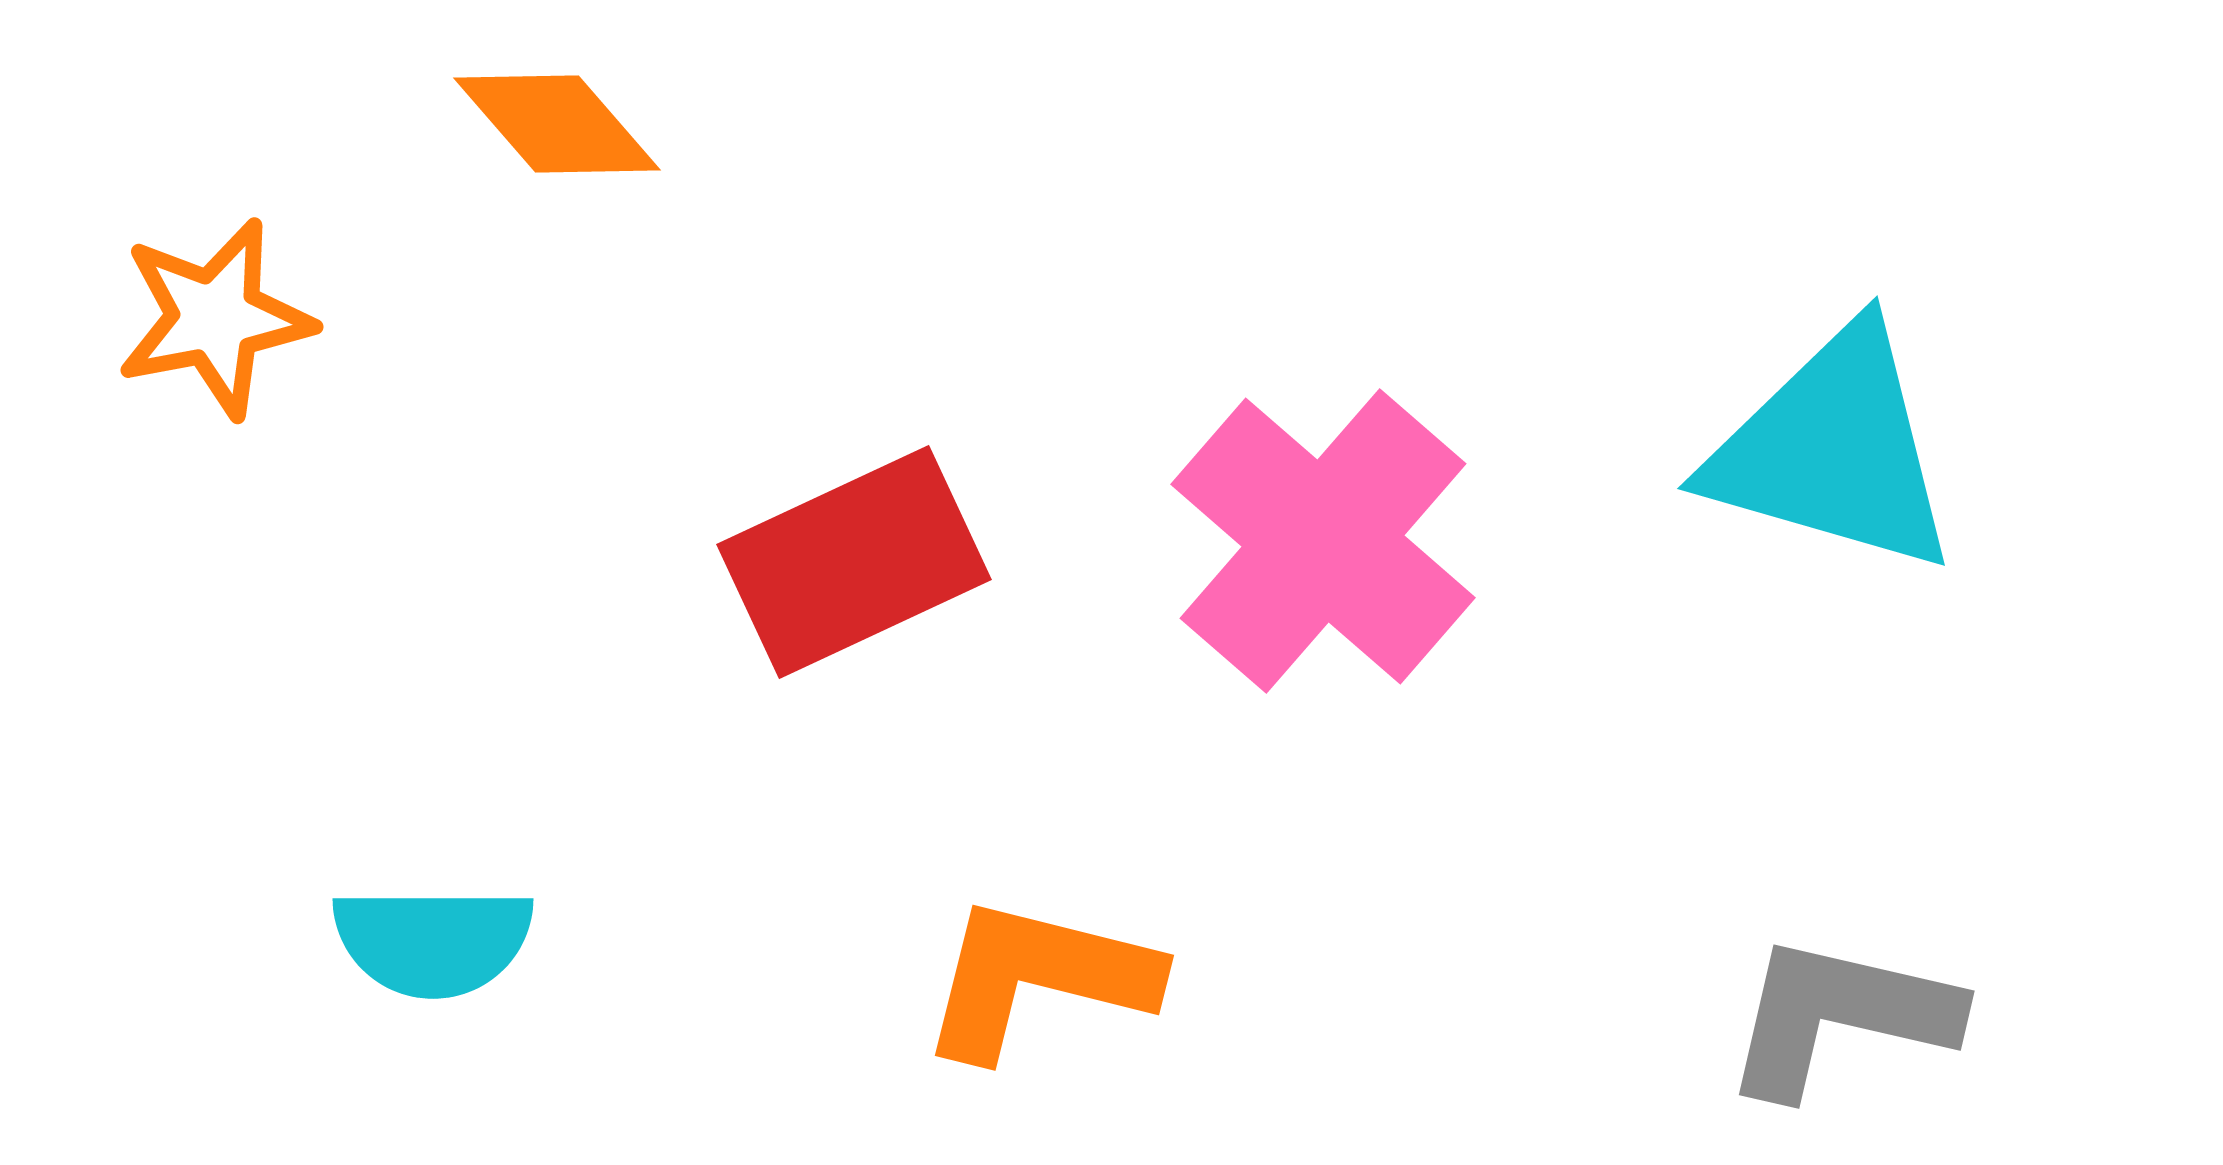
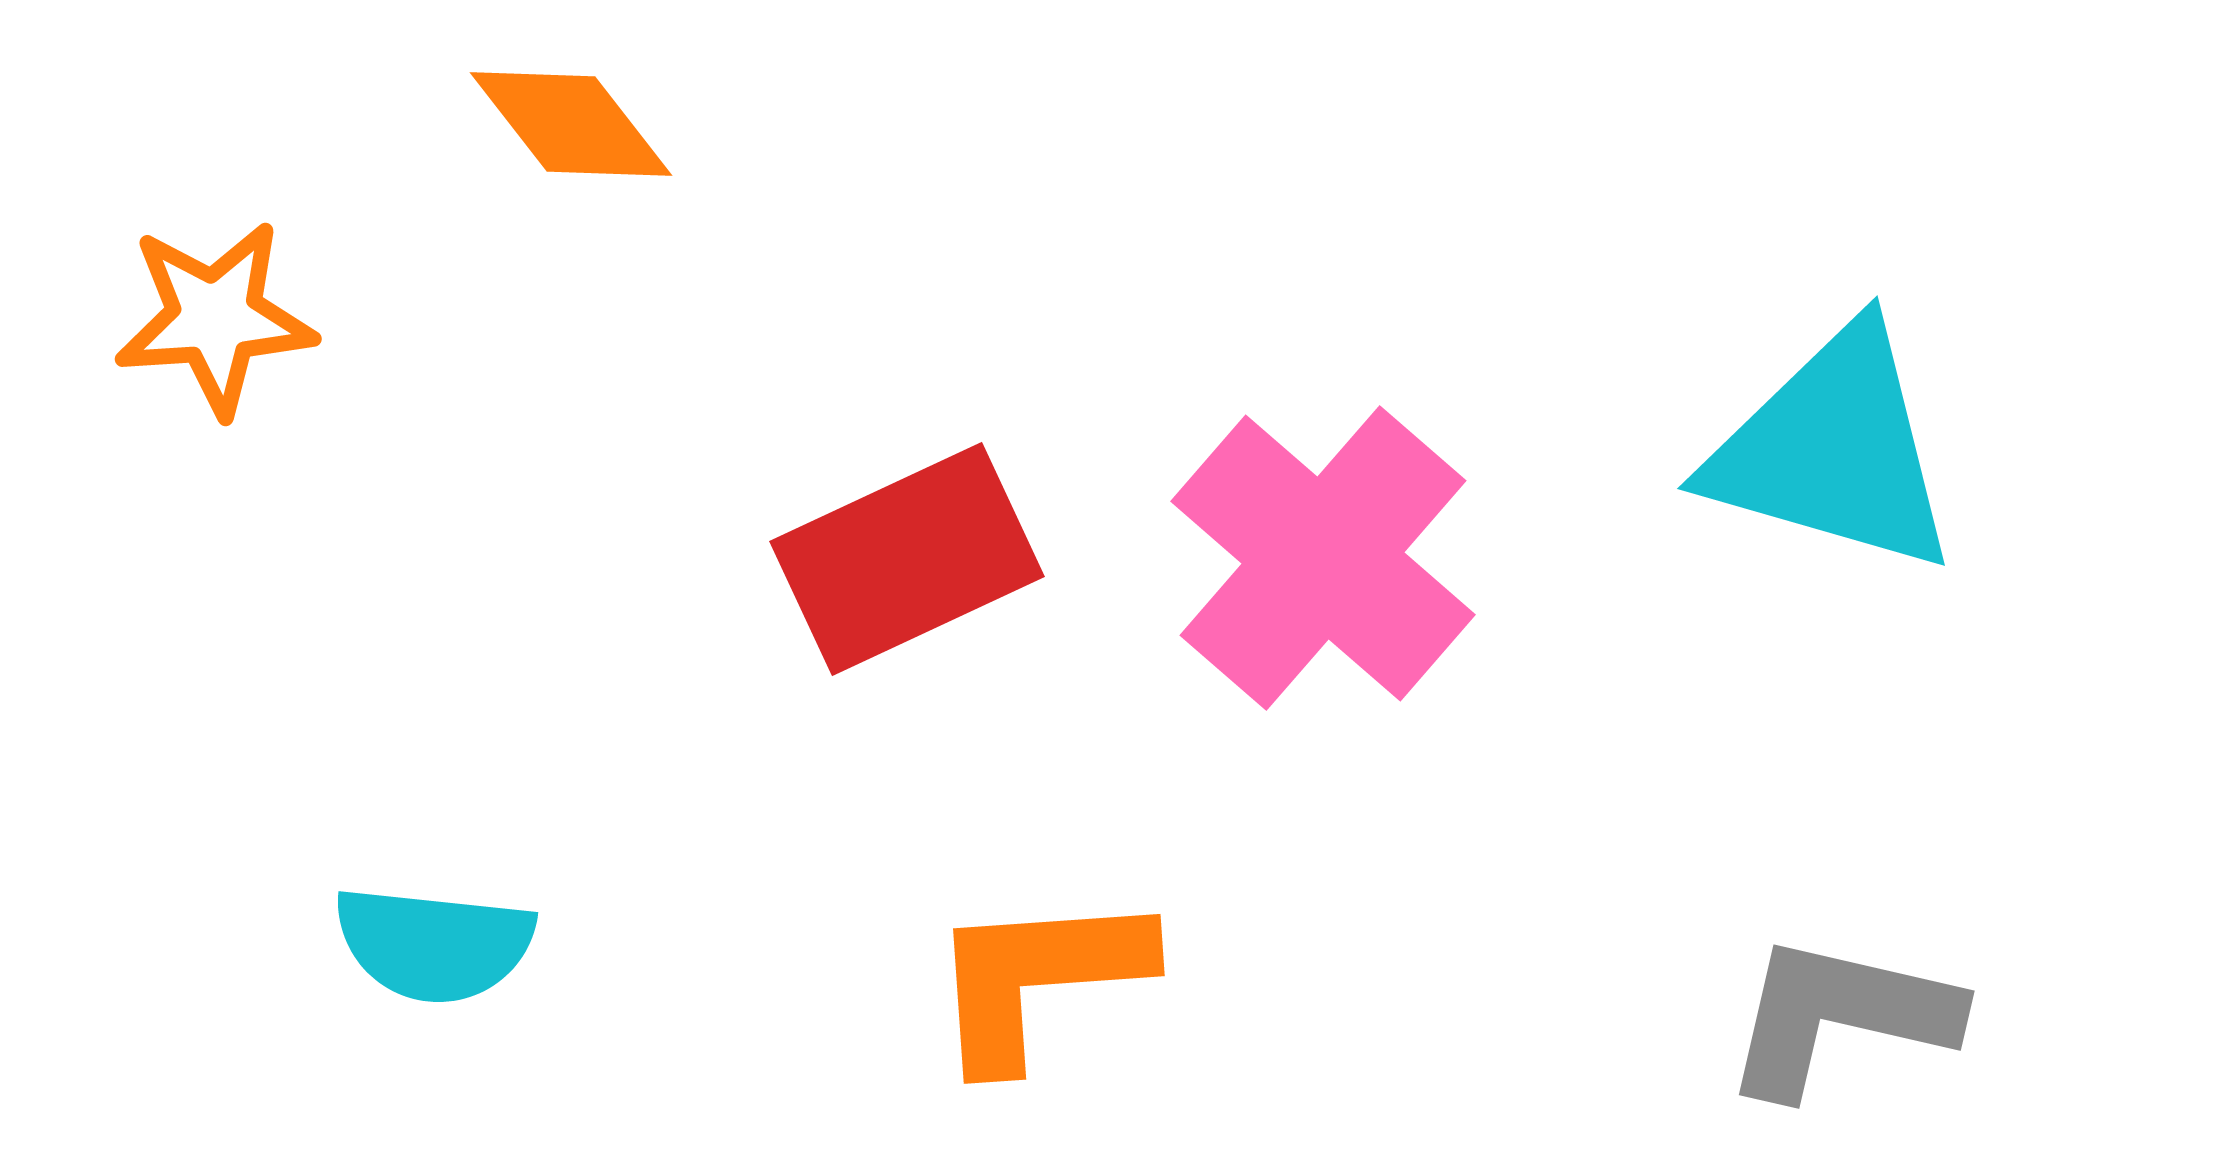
orange diamond: moved 14 px right; rotated 3 degrees clockwise
orange star: rotated 7 degrees clockwise
pink cross: moved 17 px down
red rectangle: moved 53 px right, 3 px up
cyan semicircle: moved 1 px right, 3 px down; rotated 6 degrees clockwise
orange L-shape: rotated 18 degrees counterclockwise
